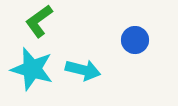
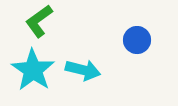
blue circle: moved 2 px right
cyan star: moved 1 px right, 1 px down; rotated 18 degrees clockwise
